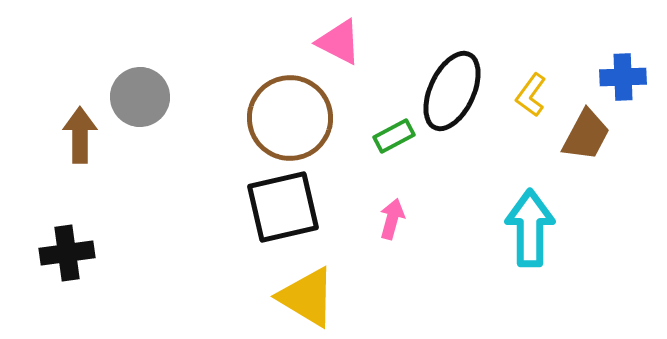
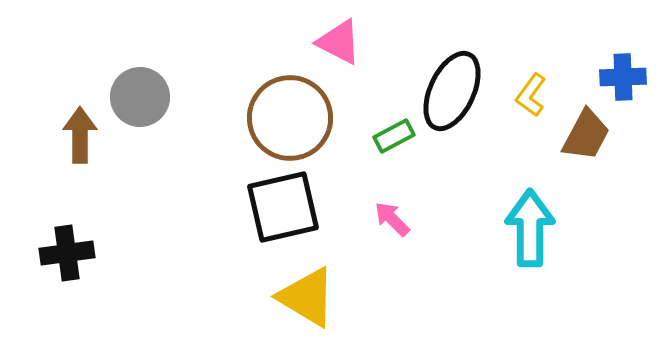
pink arrow: rotated 60 degrees counterclockwise
